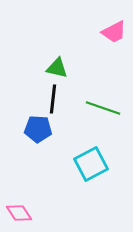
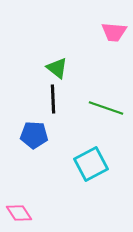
pink trapezoid: rotated 32 degrees clockwise
green triangle: rotated 25 degrees clockwise
black line: rotated 8 degrees counterclockwise
green line: moved 3 px right
blue pentagon: moved 4 px left, 6 px down
